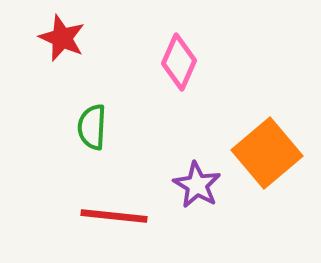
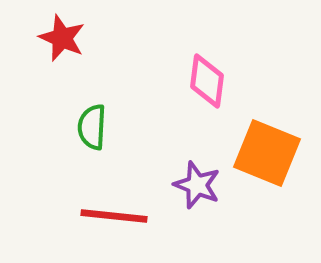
pink diamond: moved 28 px right, 19 px down; rotated 16 degrees counterclockwise
orange square: rotated 28 degrees counterclockwise
purple star: rotated 9 degrees counterclockwise
